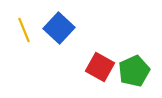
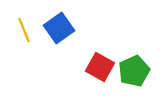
blue square: rotated 12 degrees clockwise
